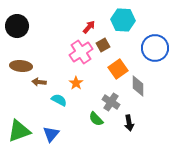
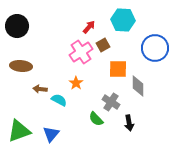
orange square: rotated 36 degrees clockwise
brown arrow: moved 1 px right, 7 px down
